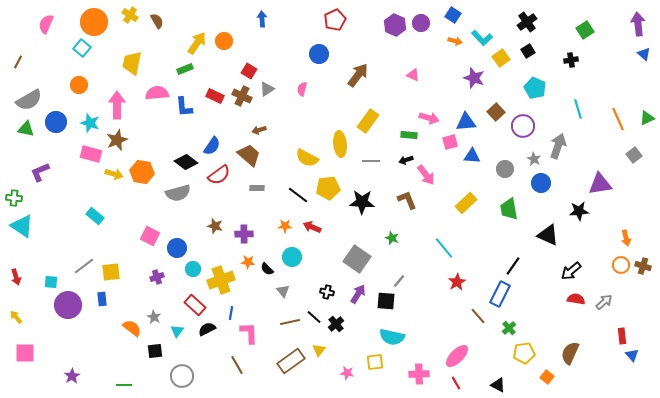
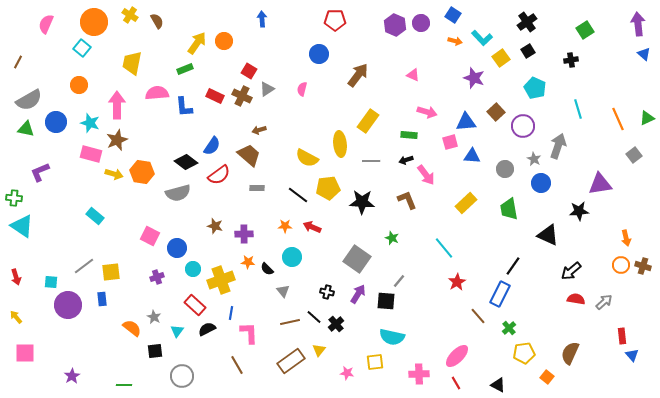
red pentagon at (335, 20): rotated 25 degrees clockwise
pink arrow at (429, 118): moved 2 px left, 6 px up
